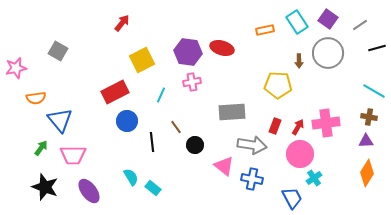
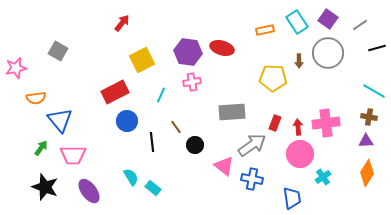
yellow pentagon at (278, 85): moved 5 px left, 7 px up
red rectangle at (275, 126): moved 3 px up
red arrow at (298, 127): rotated 35 degrees counterclockwise
gray arrow at (252, 145): rotated 44 degrees counterclockwise
cyan cross at (314, 178): moved 9 px right, 1 px up
blue trapezoid at (292, 198): rotated 20 degrees clockwise
